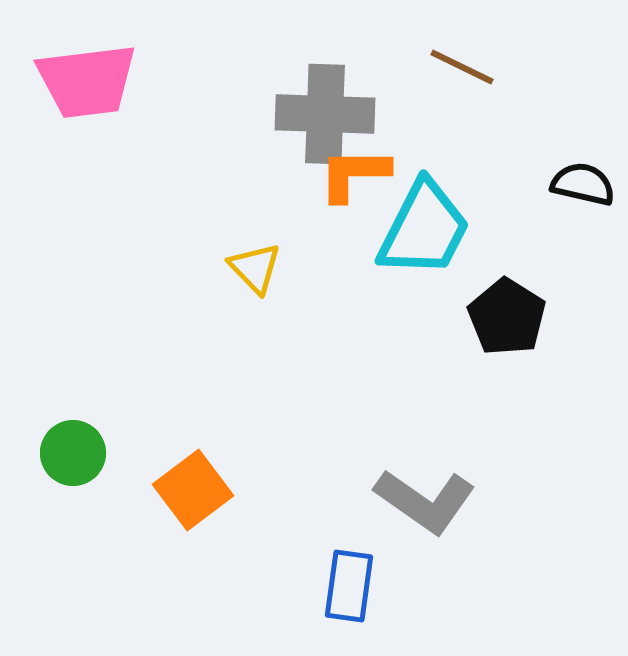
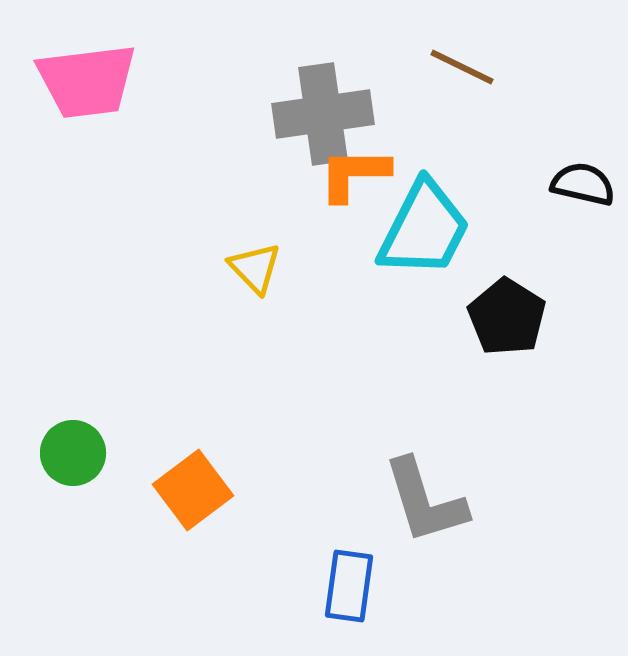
gray cross: moved 2 px left; rotated 10 degrees counterclockwise
gray L-shape: rotated 38 degrees clockwise
